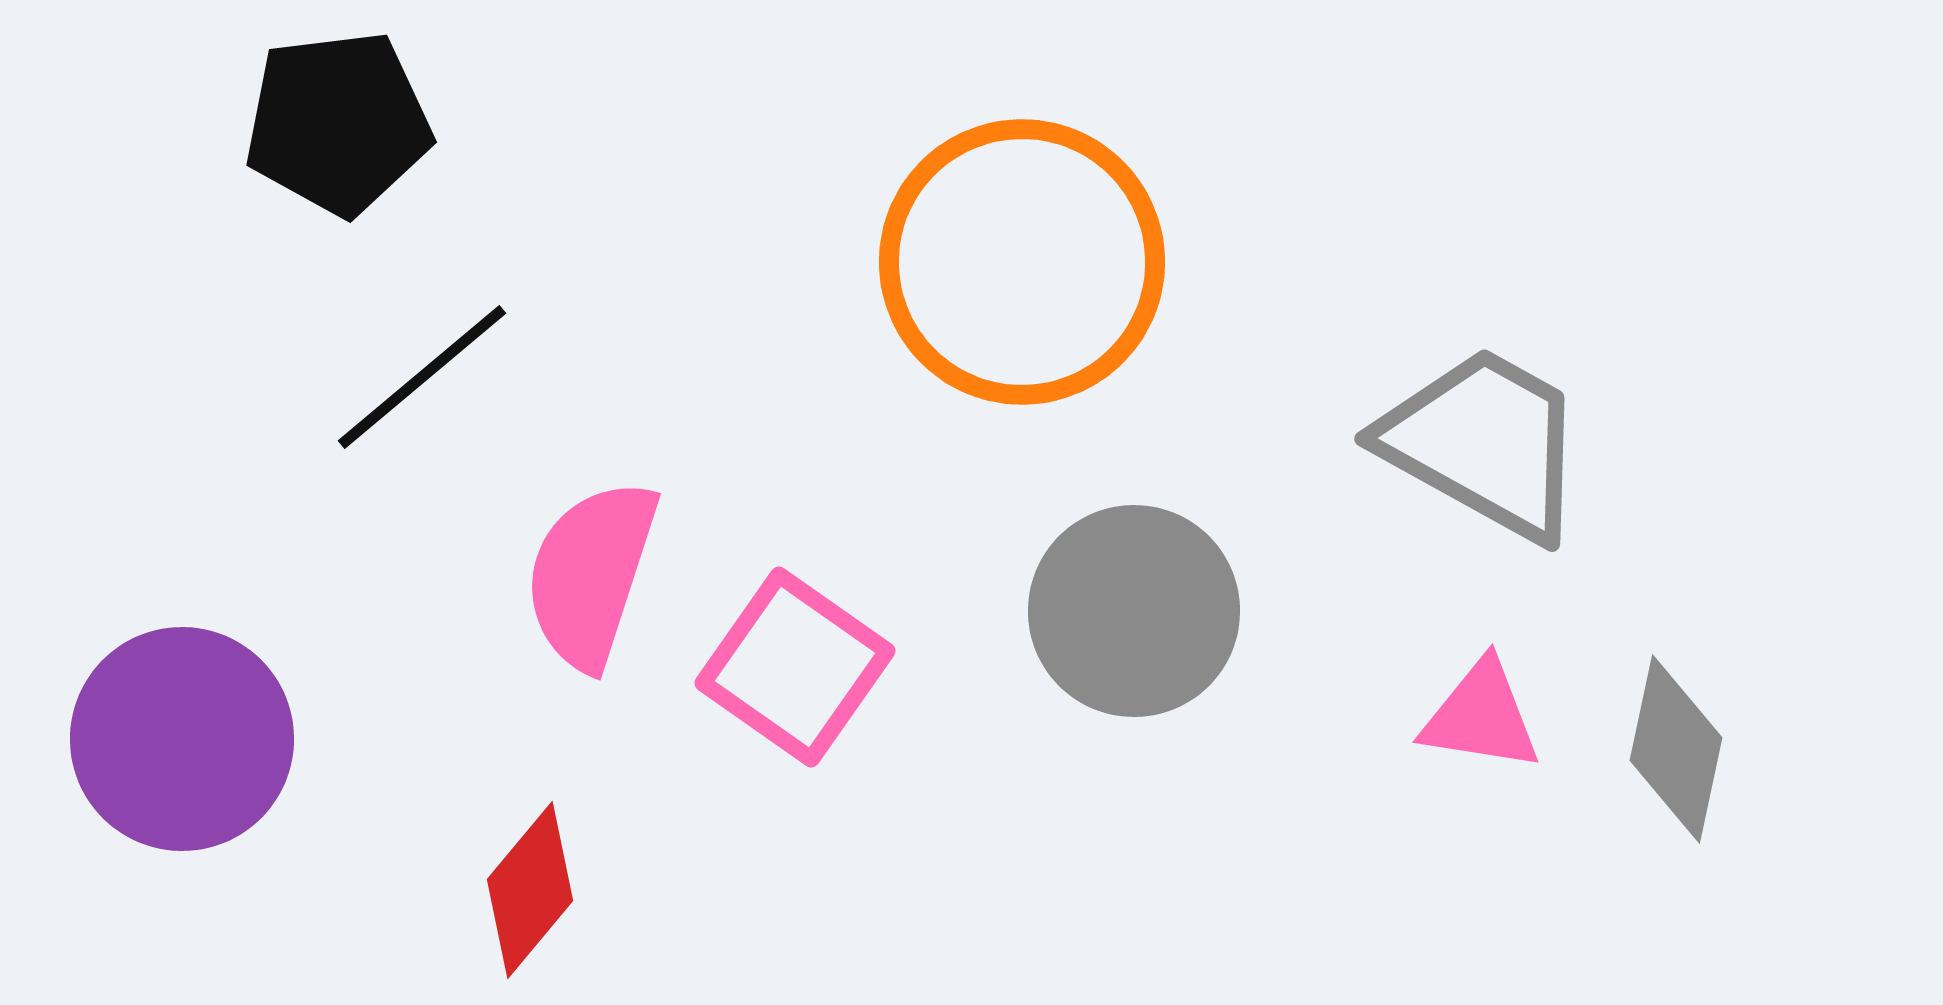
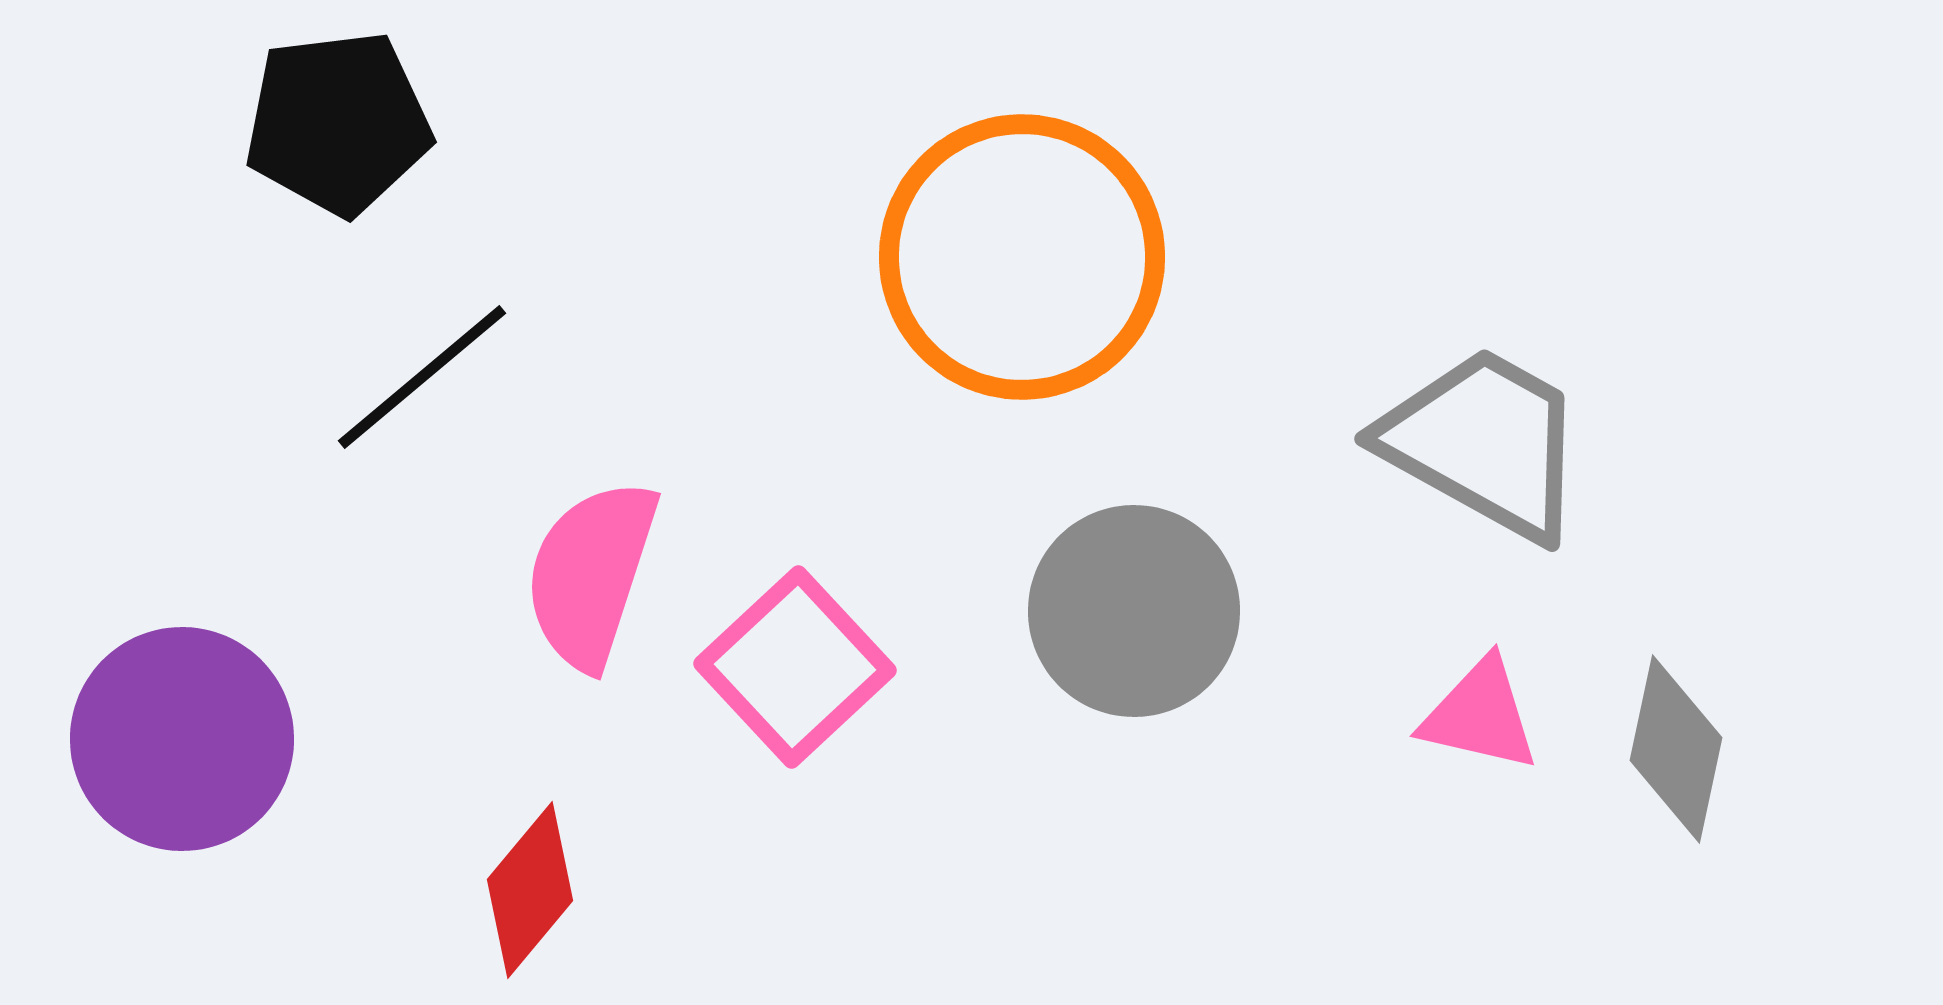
orange circle: moved 5 px up
pink square: rotated 12 degrees clockwise
pink triangle: moved 1 px left, 1 px up; rotated 4 degrees clockwise
